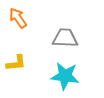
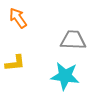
gray trapezoid: moved 8 px right, 2 px down
yellow L-shape: moved 1 px left
